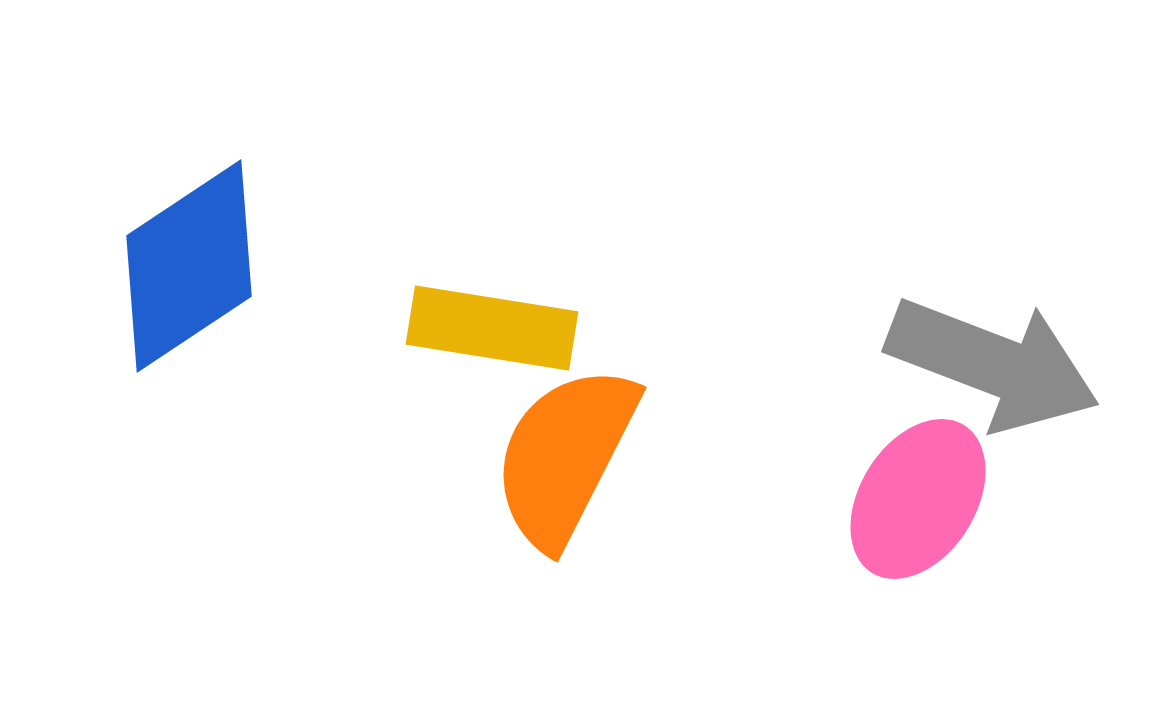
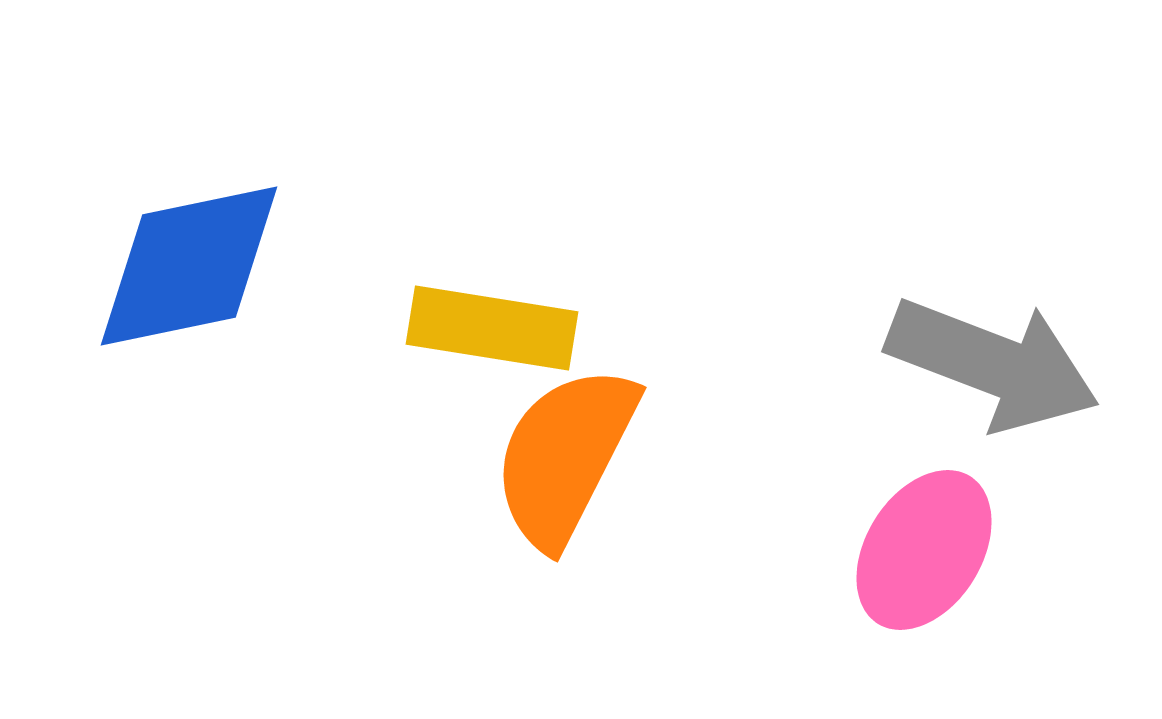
blue diamond: rotated 22 degrees clockwise
pink ellipse: moved 6 px right, 51 px down
